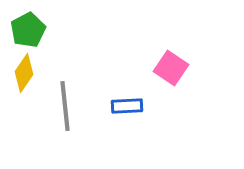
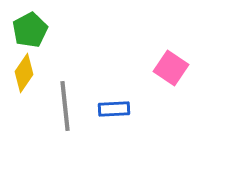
green pentagon: moved 2 px right
blue rectangle: moved 13 px left, 3 px down
